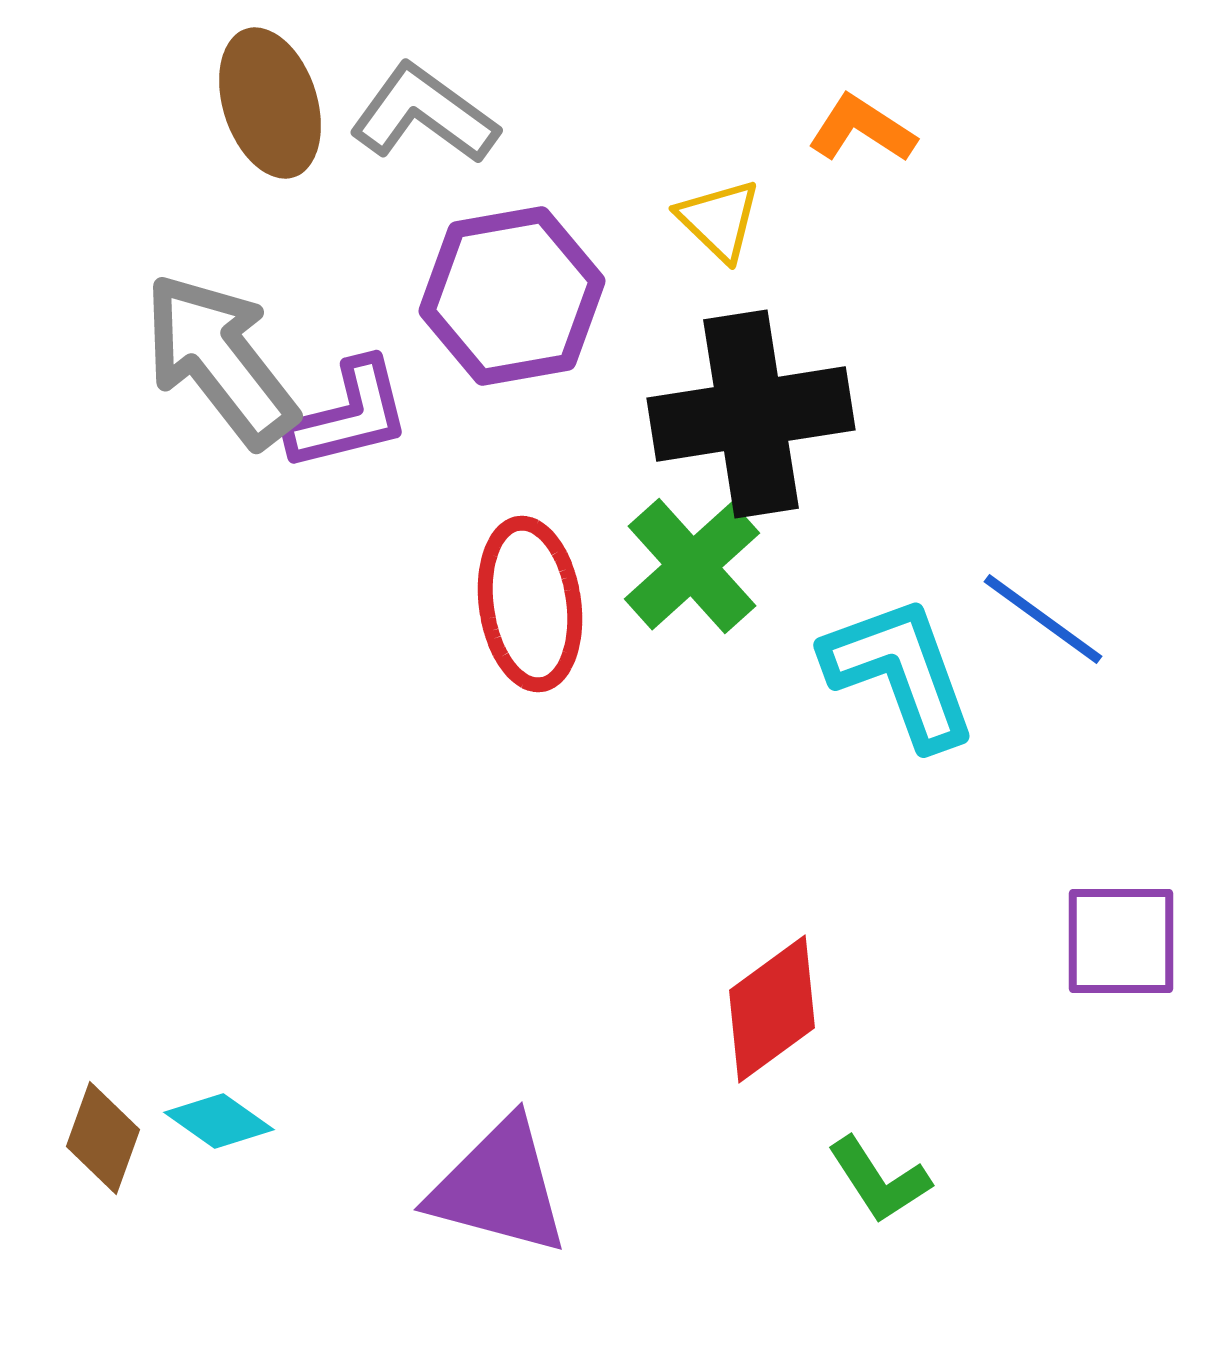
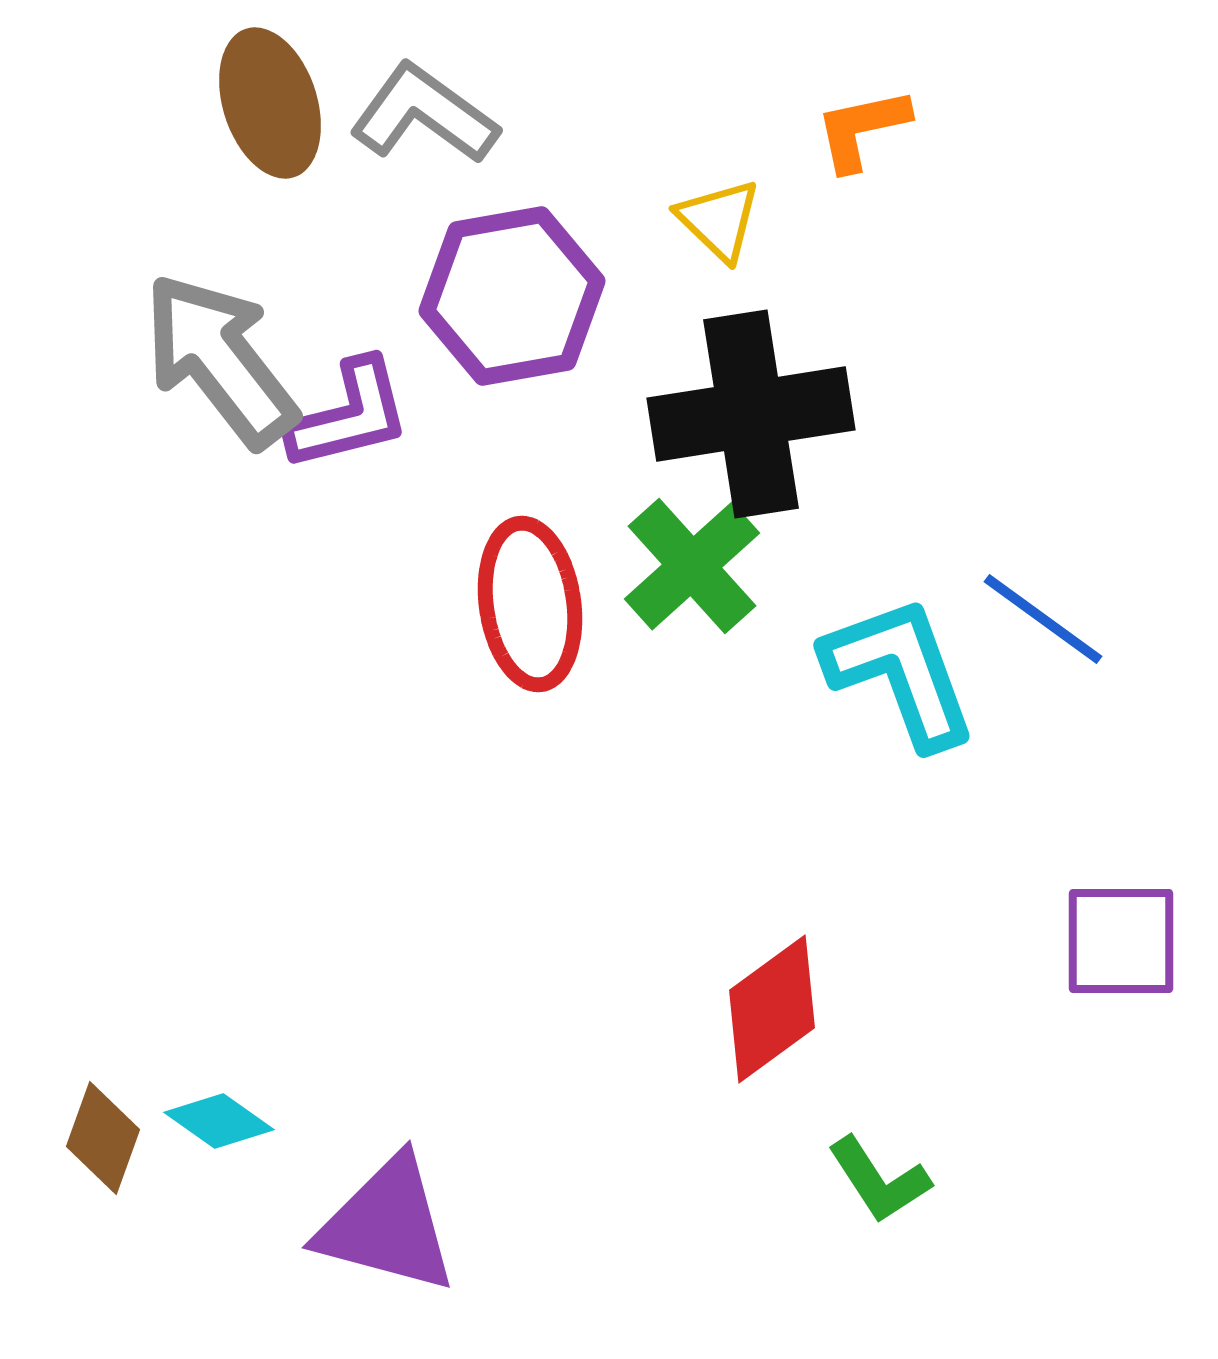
orange L-shape: rotated 45 degrees counterclockwise
purple triangle: moved 112 px left, 38 px down
